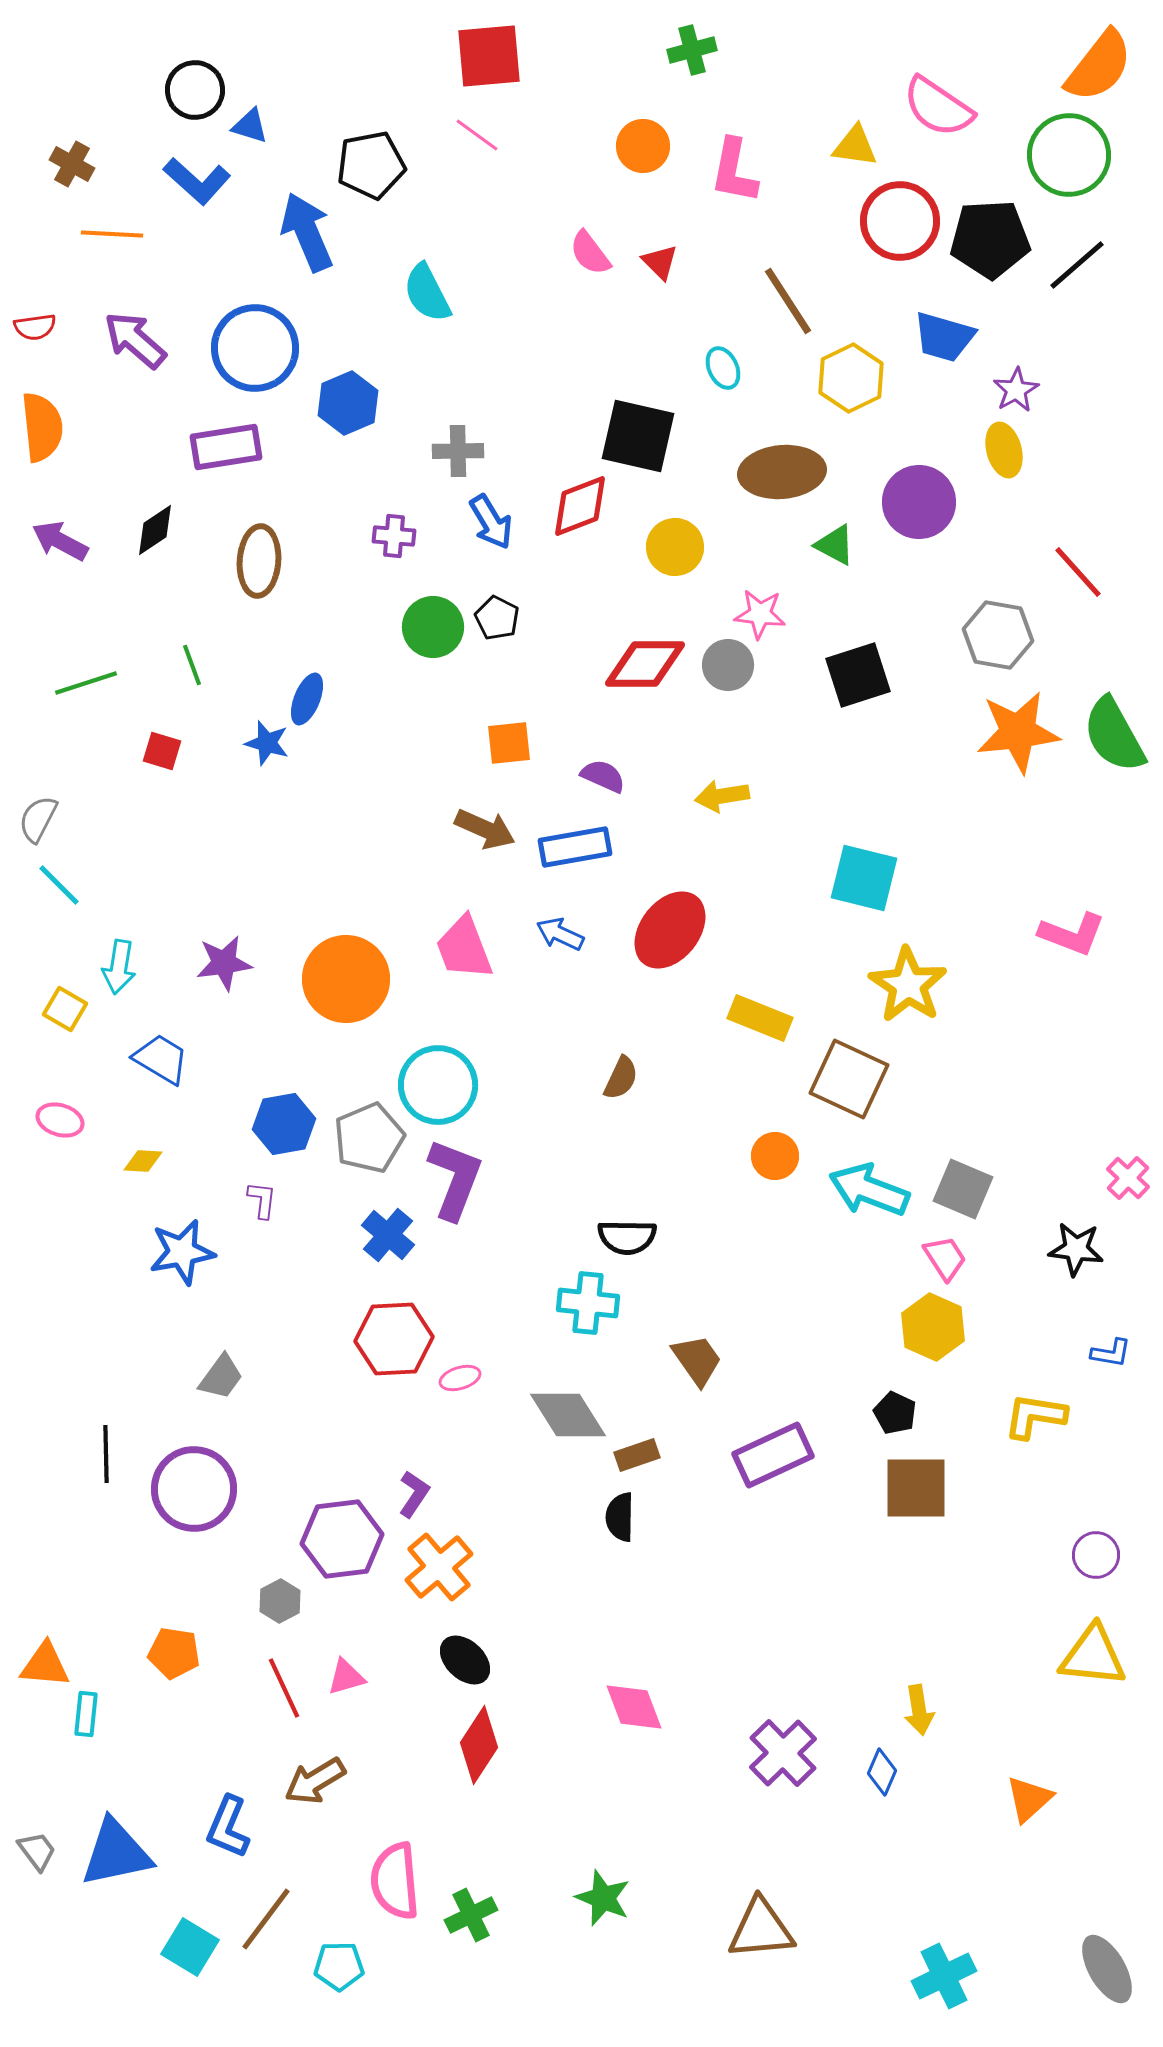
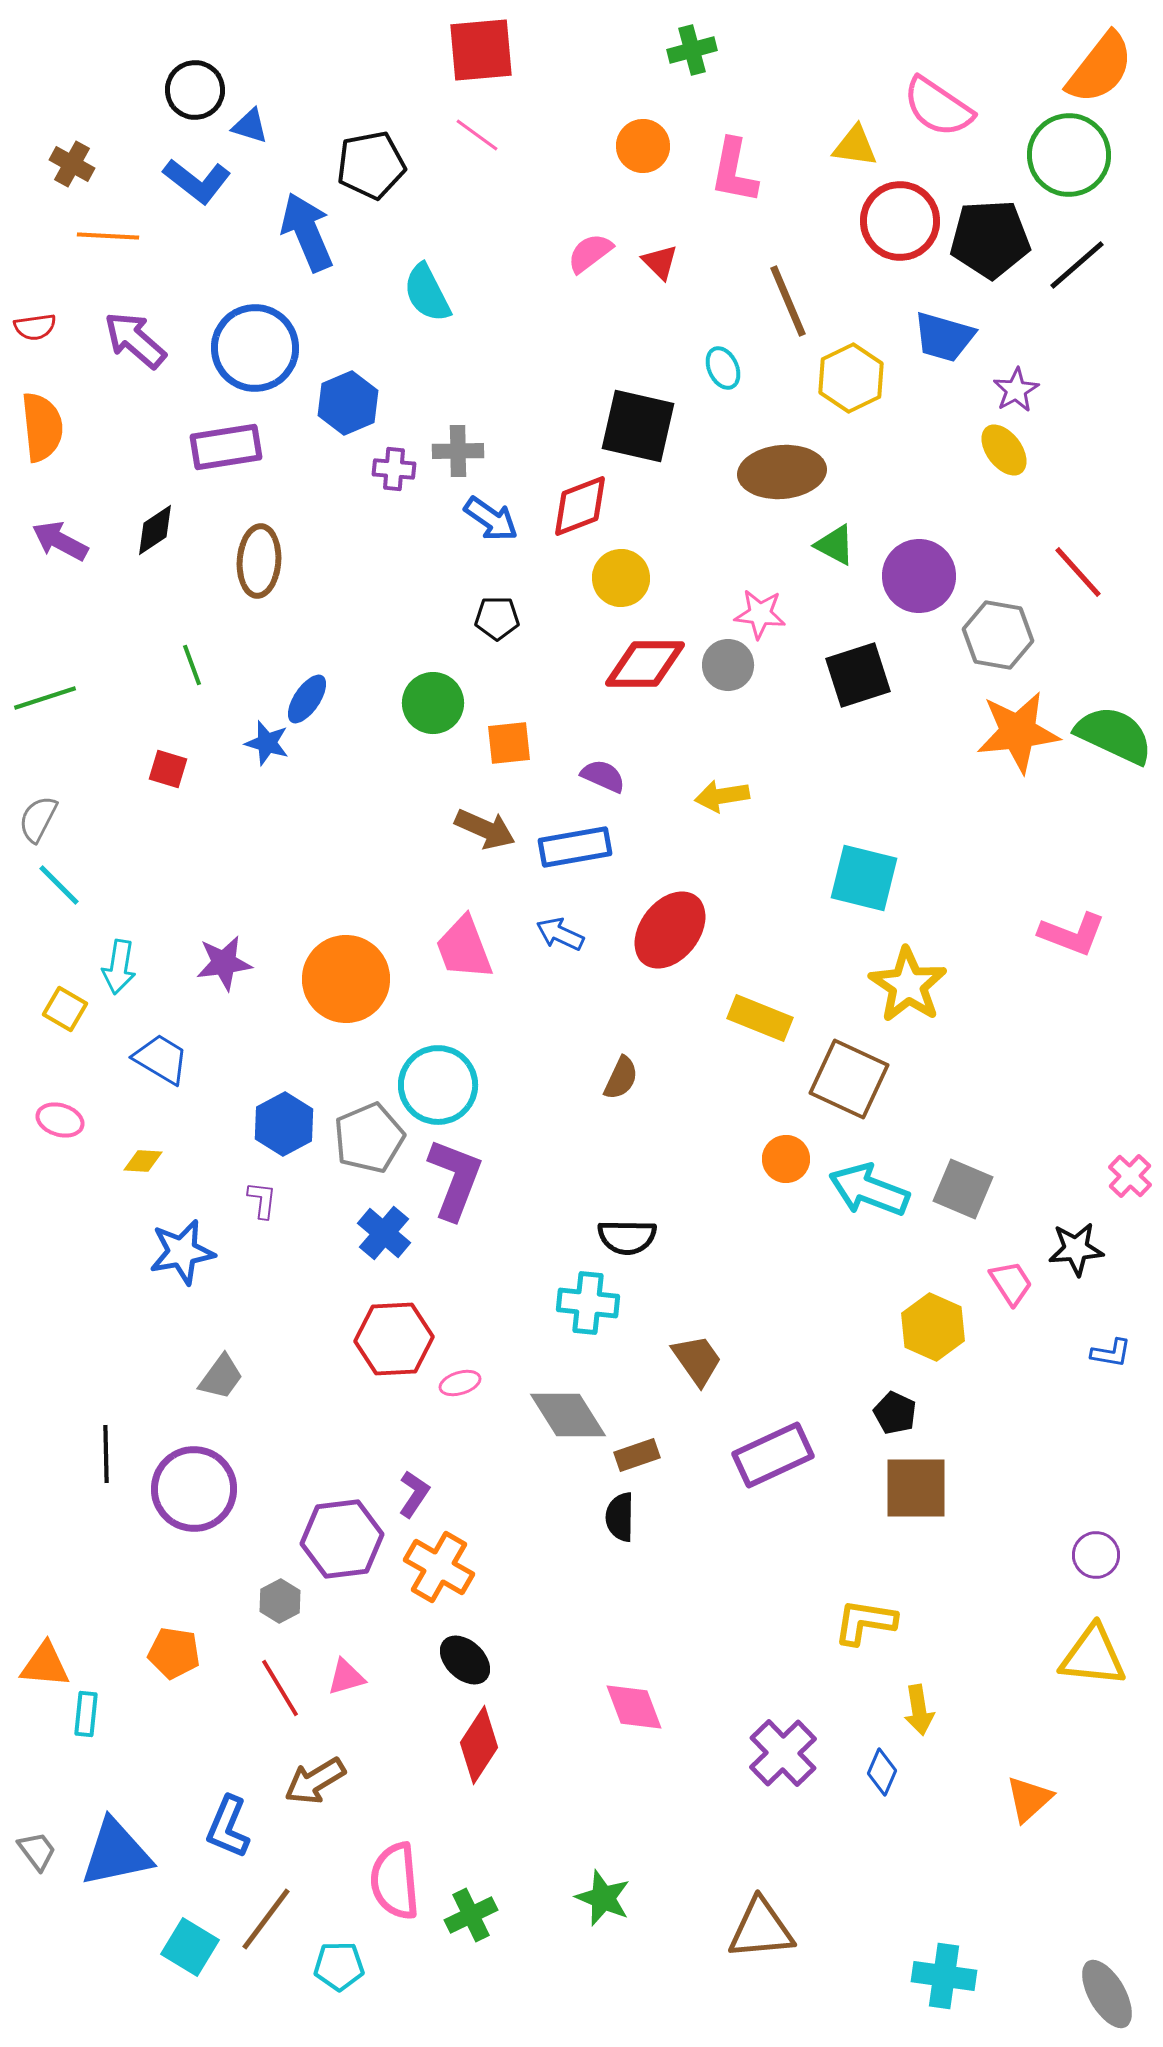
red square at (489, 56): moved 8 px left, 6 px up
orange semicircle at (1099, 66): moved 1 px right, 2 px down
blue L-shape at (197, 181): rotated 4 degrees counterclockwise
orange line at (112, 234): moved 4 px left, 2 px down
pink semicircle at (590, 253): rotated 90 degrees clockwise
brown line at (788, 301): rotated 10 degrees clockwise
black square at (638, 436): moved 10 px up
yellow ellipse at (1004, 450): rotated 22 degrees counterclockwise
purple circle at (919, 502): moved 74 px down
blue arrow at (491, 522): moved 3 px up; rotated 24 degrees counterclockwise
purple cross at (394, 536): moved 67 px up
yellow circle at (675, 547): moved 54 px left, 31 px down
black pentagon at (497, 618): rotated 27 degrees counterclockwise
green circle at (433, 627): moved 76 px down
green line at (86, 683): moved 41 px left, 15 px down
blue ellipse at (307, 699): rotated 12 degrees clockwise
green semicircle at (1114, 735): rotated 144 degrees clockwise
red square at (162, 751): moved 6 px right, 18 px down
blue hexagon at (284, 1124): rotated 18 degrees counterclockwise
orange circle at (775, 1156): moved 11 px right, 3 px down
pink cross at (1128, 1178): moved 2 px right, 2 px up
blue cross at (388, 1235): moved 4 px left, 2 px up
black star at (1076, 1249): rotated 12 degrees counterclockwise
pink trapezoid at (945, 1258): moved 66 px right, 25 px down
pink ellipse at (460, 1378): moved 5 px down
yellow L-shape at (1035, 1416): moved 170 px left, 206 px down
orange cross at (439, 1567): rotated 20 degrees counterclockwise
red line at (284, 1688): moved 4 px left; rotated 6 degrees counterclockwise
gray ellipse at (1107, 1969): moved 25 px down
cyan cross at (944, 1976): rotated 34 degrees clockwise
